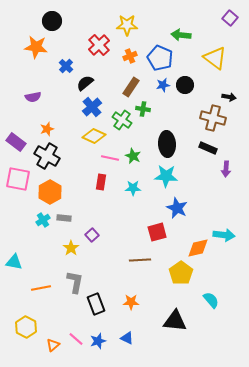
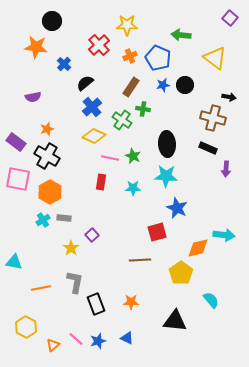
blue pentagon at (160, 58): moved 2 px left
blue cross at (66, 66): moved 2 px left, 2 px up
